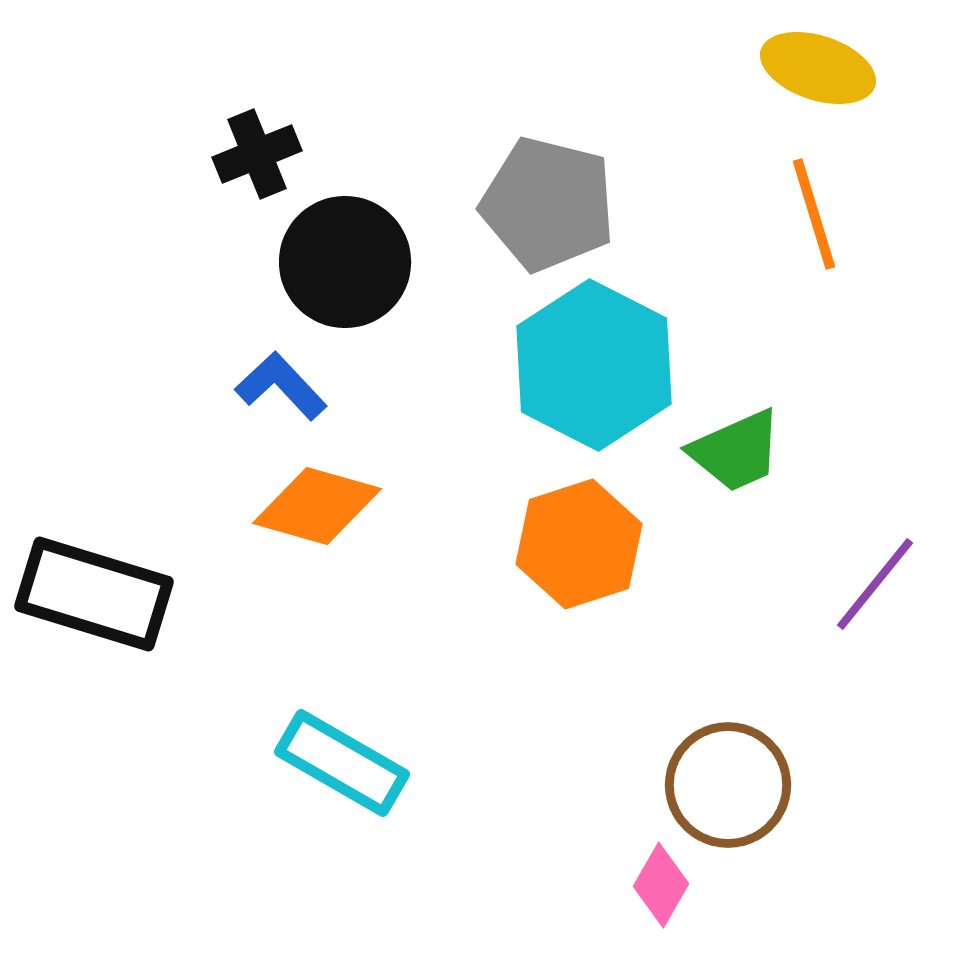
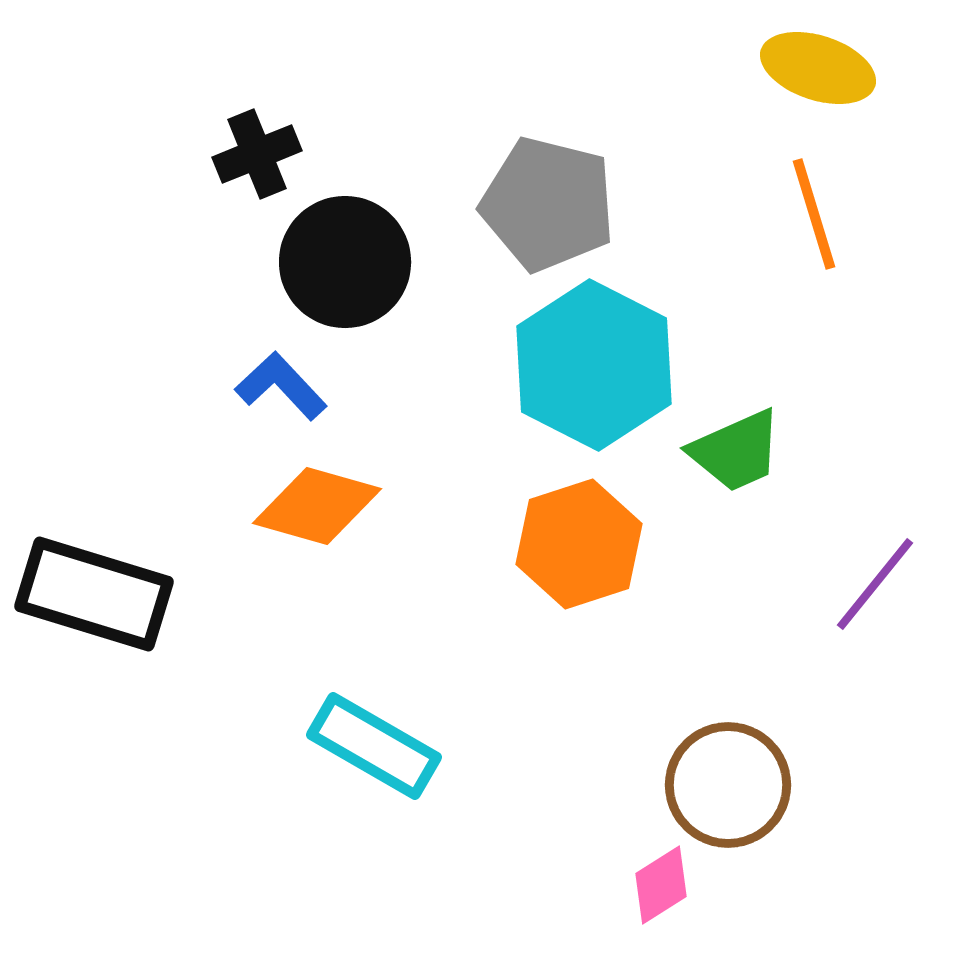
cyan rectangle: moved 32 px right, 17 px up
pink diamond: rotated 28 degrees clockwise
